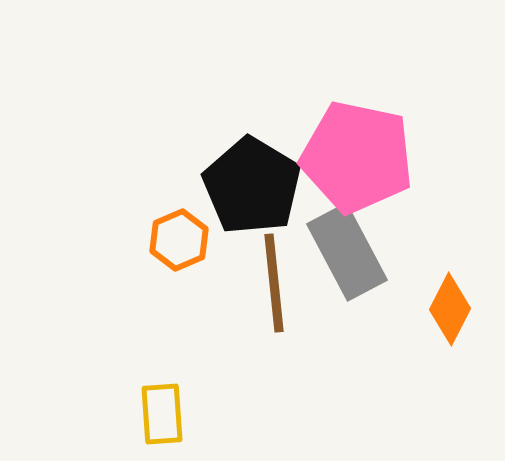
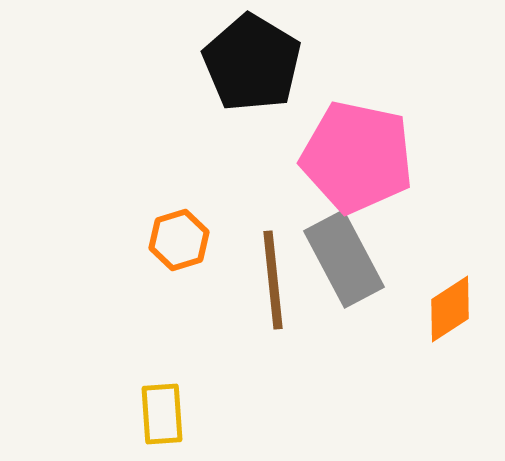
black pentagon: moved 123 px up
orange hexagon: rotated 6 degrees clockwise
gray rectangle: moved 3 px left, 7 px down
brown line: moved 1 px left, 3 px up
orange diamond: rotated 30 degrees clockwise
